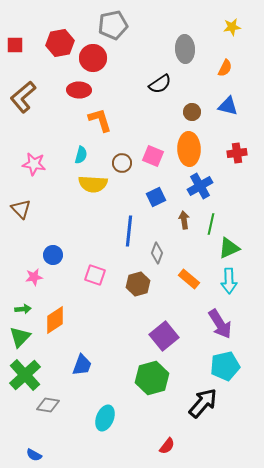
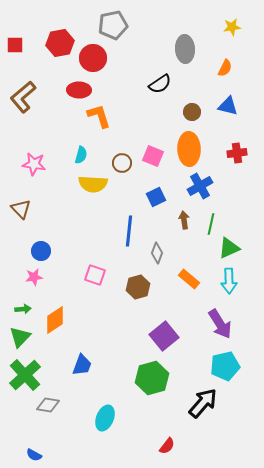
orange L-shape at (100, 120): moved 1 px left, 4 px up
blue circle at (53, 255): moved 12 px left, 4 px up
brown hexagon at (138, 284): moved 3 px down
